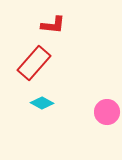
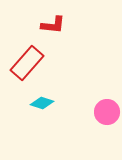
red rectangle: moved 7 px left
cyan diamond: rotated 10 degrees counterclockwise
